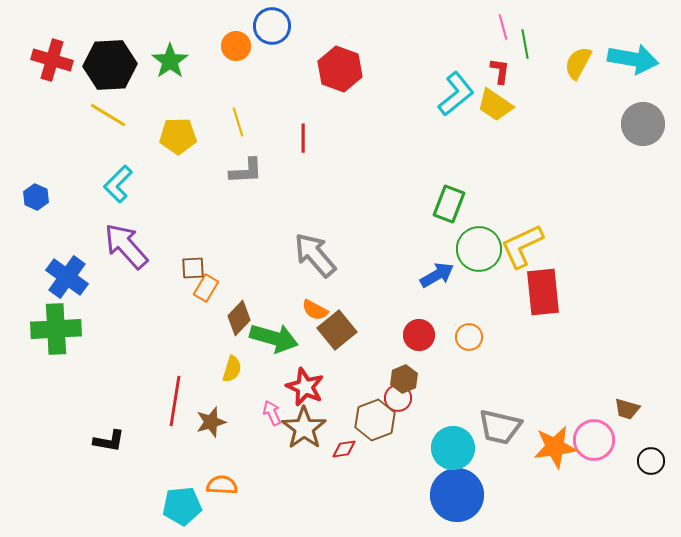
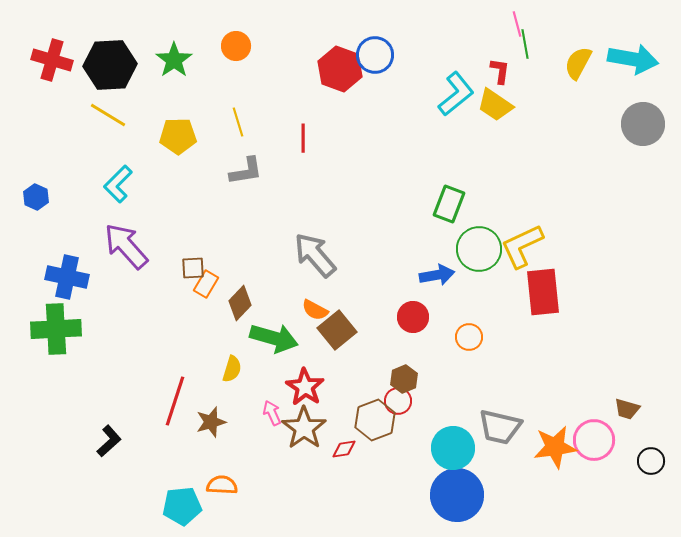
blue circle at (272, 26): moved 103 px right, 29 px down
pink line at (503, 27): moved 14 px right, 3 px up
green star at (170, 61): moved 4 px right, 1 px up
gray L-shape at (246, 171): rotated 6 degrees counterclockwise
blue arrow at (437, 275): rotated 20 degrees clockwise
blue cross at (67, 277): rotated 24 degrees counterclockwise
orange rectangle at (206, 288): moved 4 px up
brown diamond at (239, 318): moved 1 px right, 15 px up
red circle at (419, 335): moved 6 px left, 18 px up
red star at (305, 387): rotated 9 degrees clockwise
red circle at (398, 398): moved 3 px down
red line at (175, 401): rotated 9 degrees clockwise
black L-shape at (109, 441): rotated 52 degrees counterclockwise
